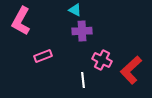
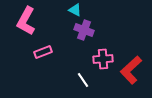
pink L-shape: moved 5 px right
purple cross: moved 2 px right, 1 px up; rotated 24 degrees clockwise
pink rectangle: moved 4 px up
pink cross: moved 1 px right, 1 px up; rotated 30 degrees counterclockwise
white line: rotated 28 degrees counterclockwise
